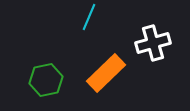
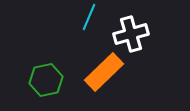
white cross: moved 22 px left, 9 px up
orange rectangle: moved 2 px left, 1 px up
